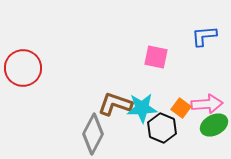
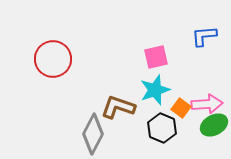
pink square: rotated 25 degrees counterclockwise
red circle: moved 30 px right, 9 px up
brown L-shape: moved 3 px right, 3 px down
cyan star: moved 13 px right, 18 px up; rotated 16 degrees counterclockwise
